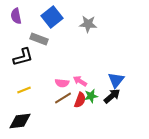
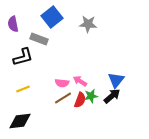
purple semicircle: moved 3 px left, 8 px down
yellow line: moved 1 px left, 1 px up
